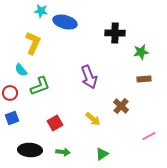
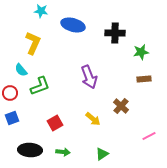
blue ellipse: moved 8 px right, 3 px down
